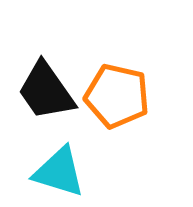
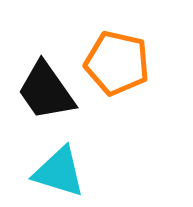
orange pentagon: moved 33 px up
